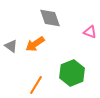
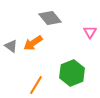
gray diamond: rotated 20 degrees counterclockwise
pink triangle: rotated 40 degrees clockwise
orange arrow: moved 2 px left, 1 px up
